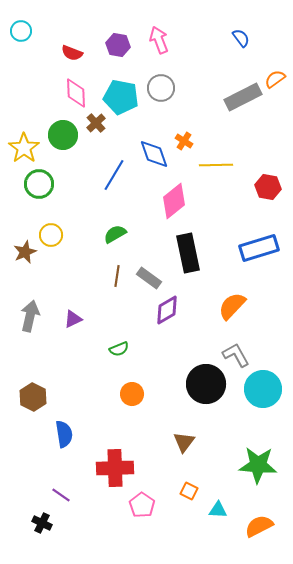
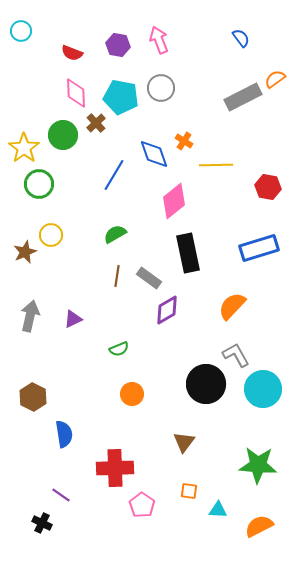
orange square at (189, 491): rotated 18 degrees counterclockwise
